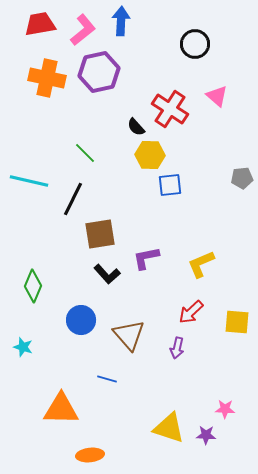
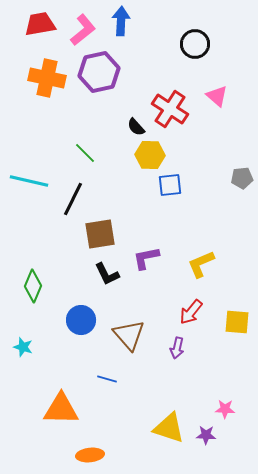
black L-shape: rotated 16 degrees clockwise
red arrow: rotated 8 degrees counterclockwise
